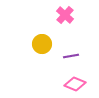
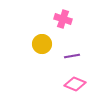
pink cross: moved 2 px left, 4 px down; rotated 24 degrees counterclockwise
purple line: moved 1 px right
